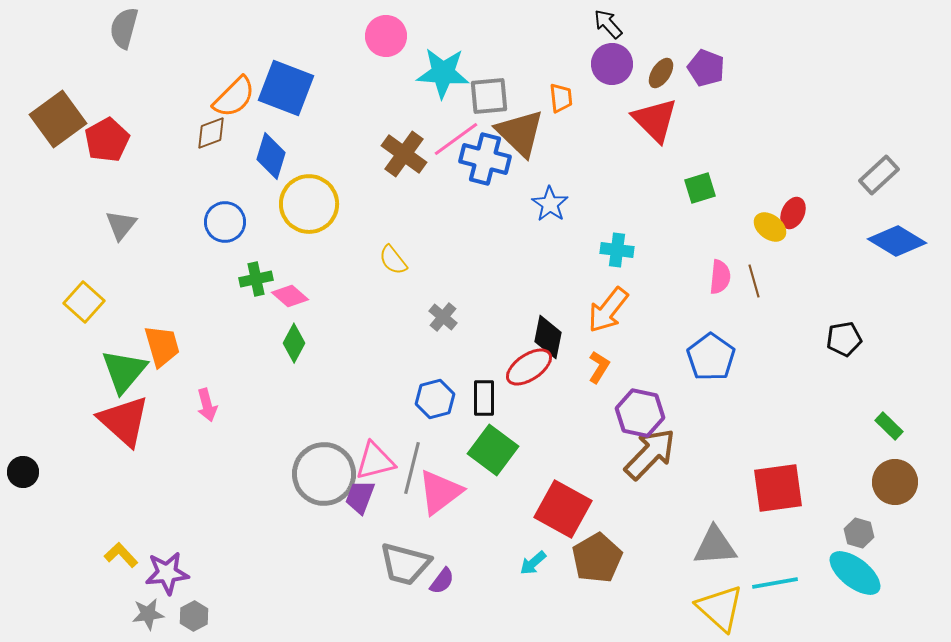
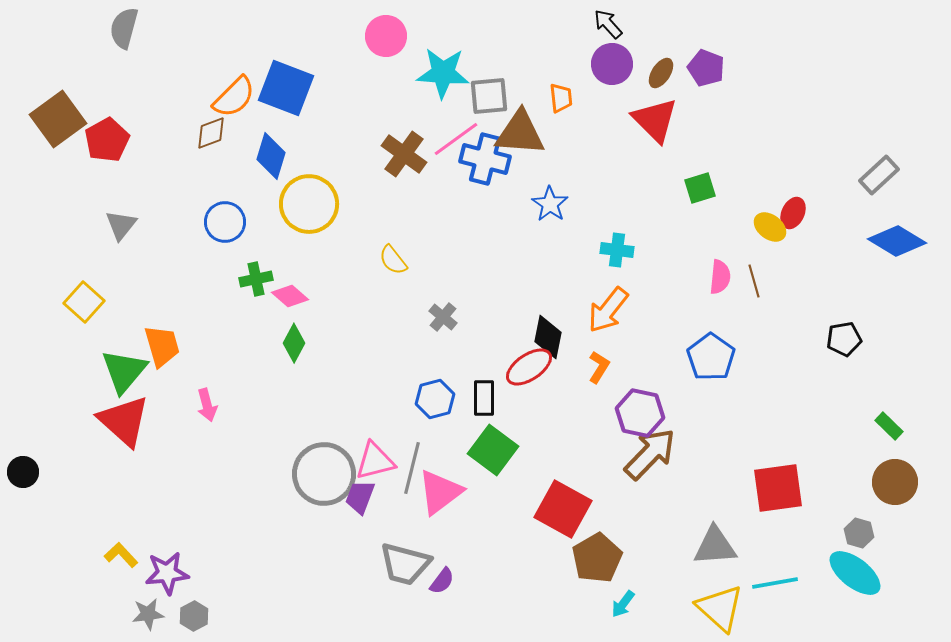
brown triangle at (520, 133): rotated 40 degrees counterclockwise
cyan arrow at (533, 563): moved 90 px right, 41 px down; rotated 12 degrees counterclockwise
